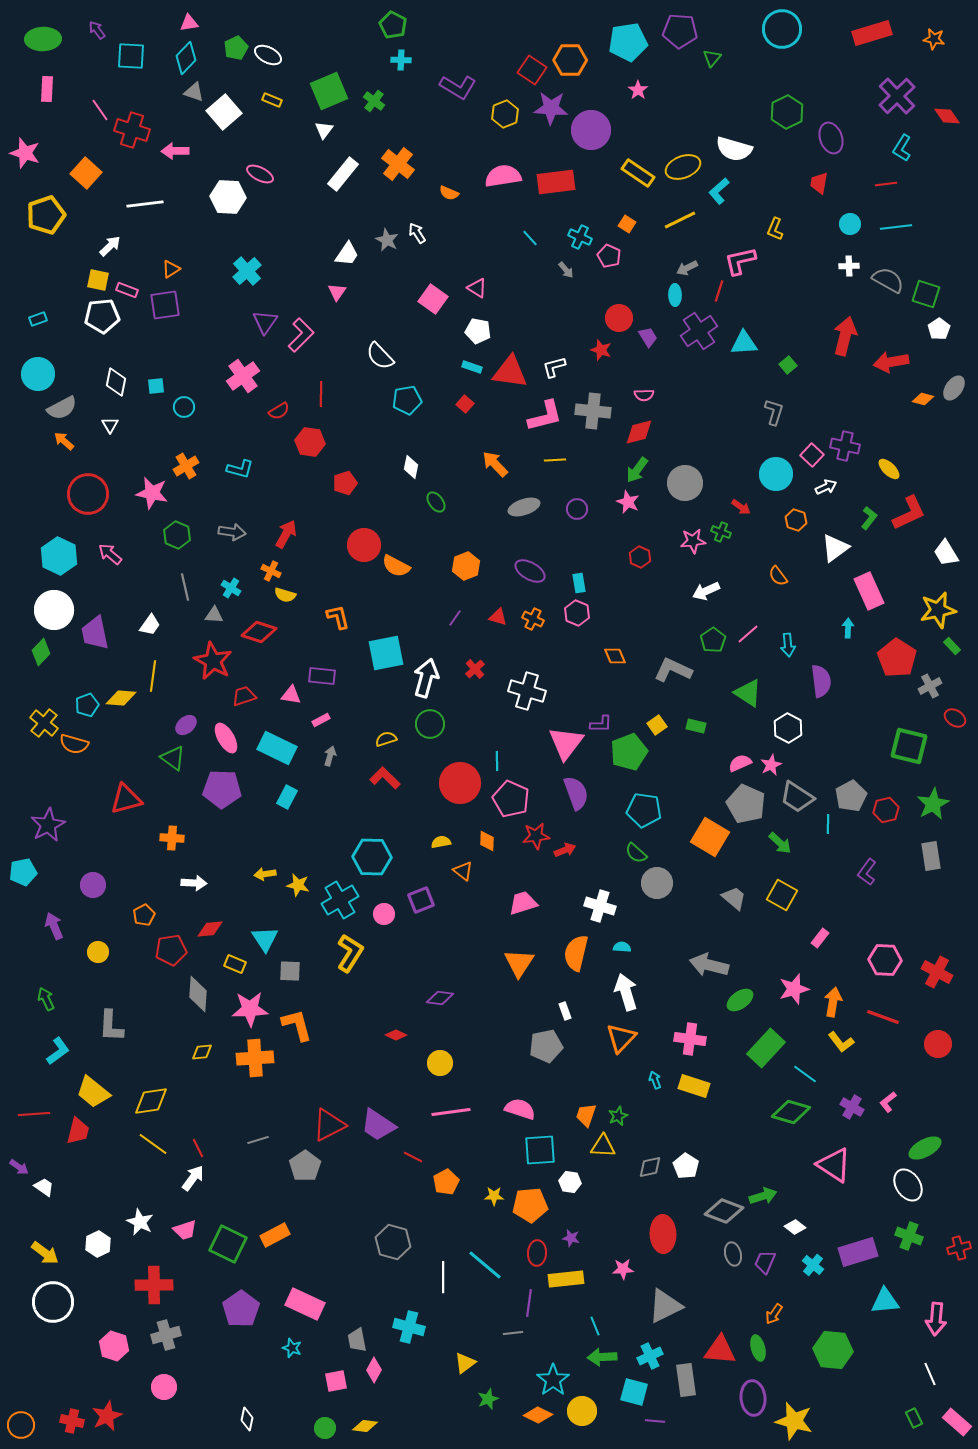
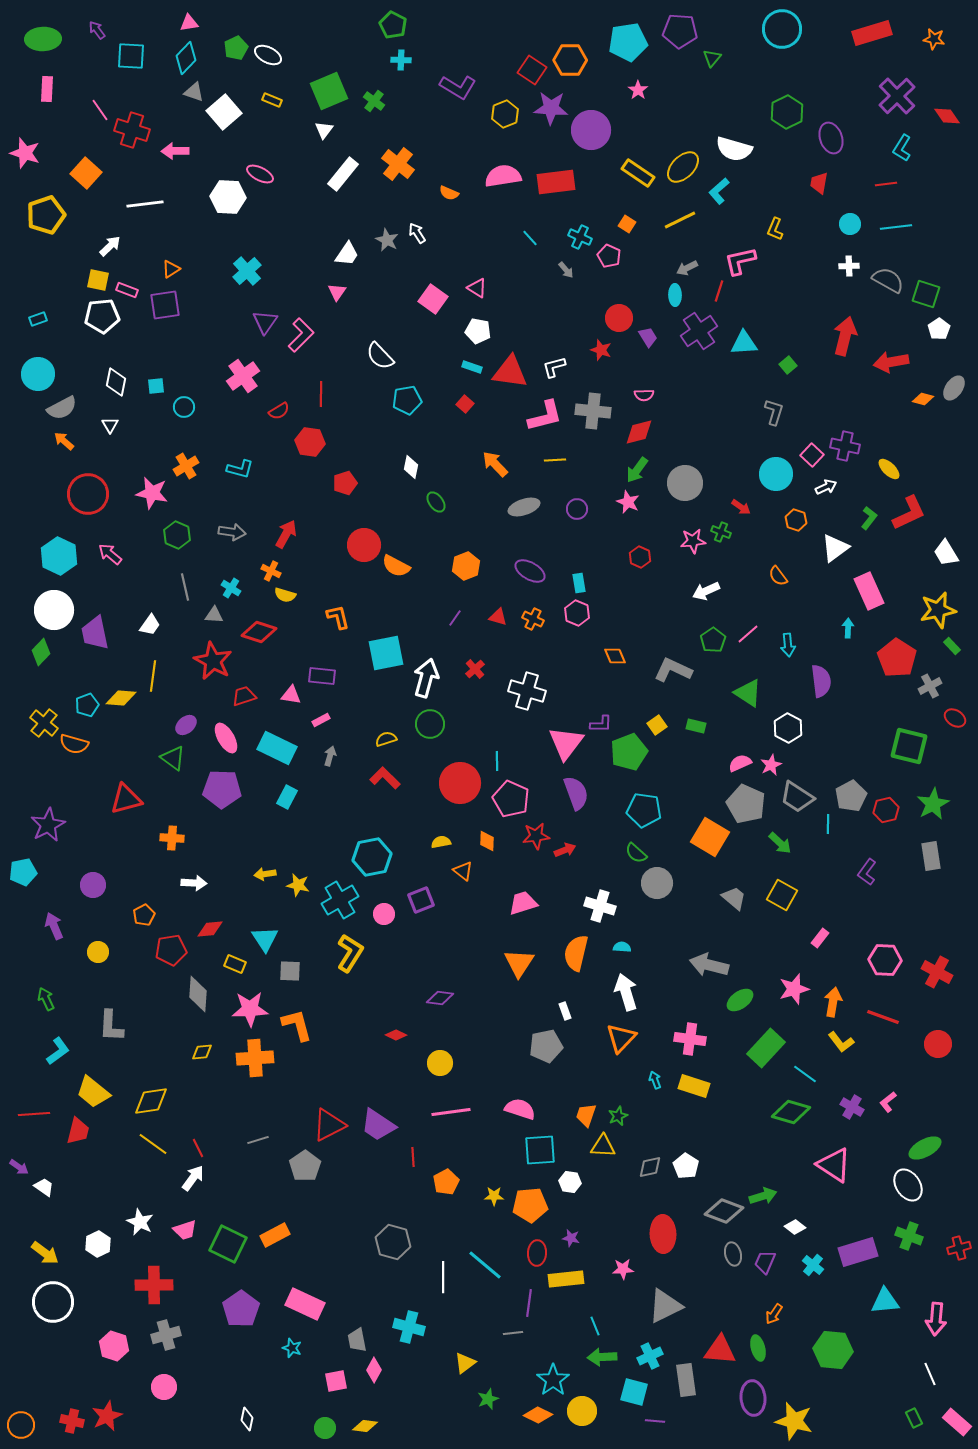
yellow ellipse at (683, 167): rotated 24 degrees counterclockwise
cyan hexagon at (372, 857): rotated 12 degrees counterclockwise
red line at (413, 1157): rotated 60 degrees clockwise
